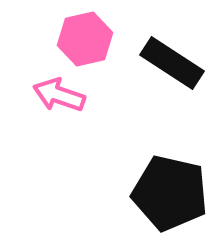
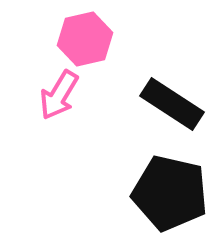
black rectangle: moved 41 px down
pink arrow: rotated 78 degrees counterclockwise
